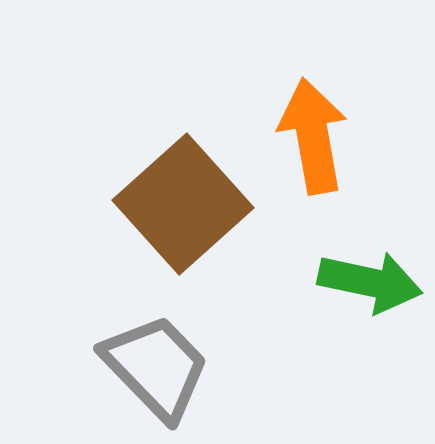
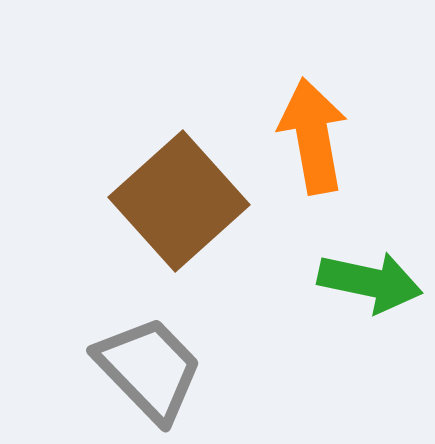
brown square: moved 4 px left, 3 px up
gray trapezoid: moved 7 px left, 2 px down
